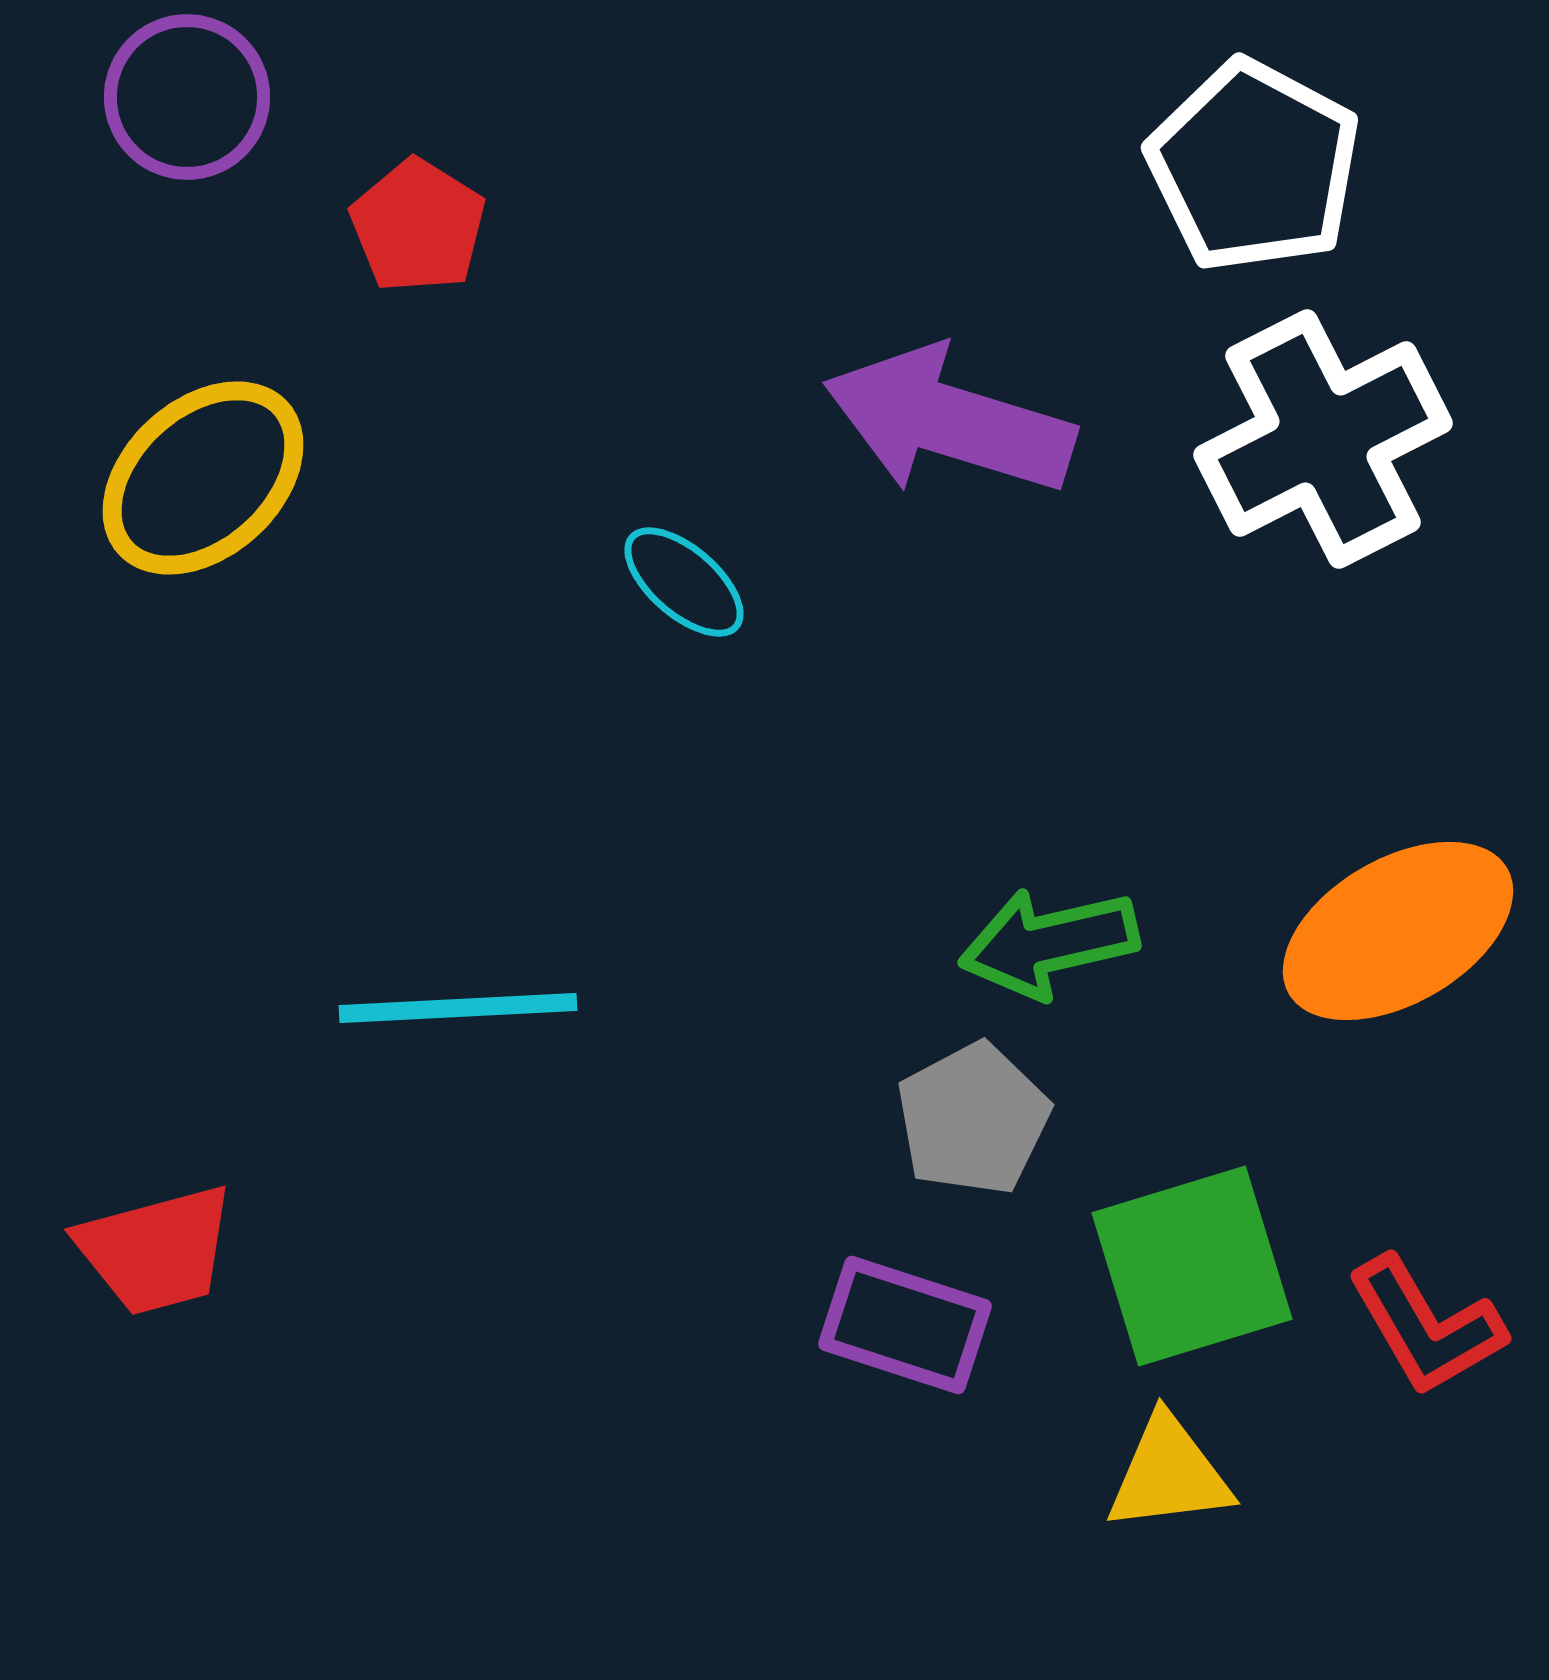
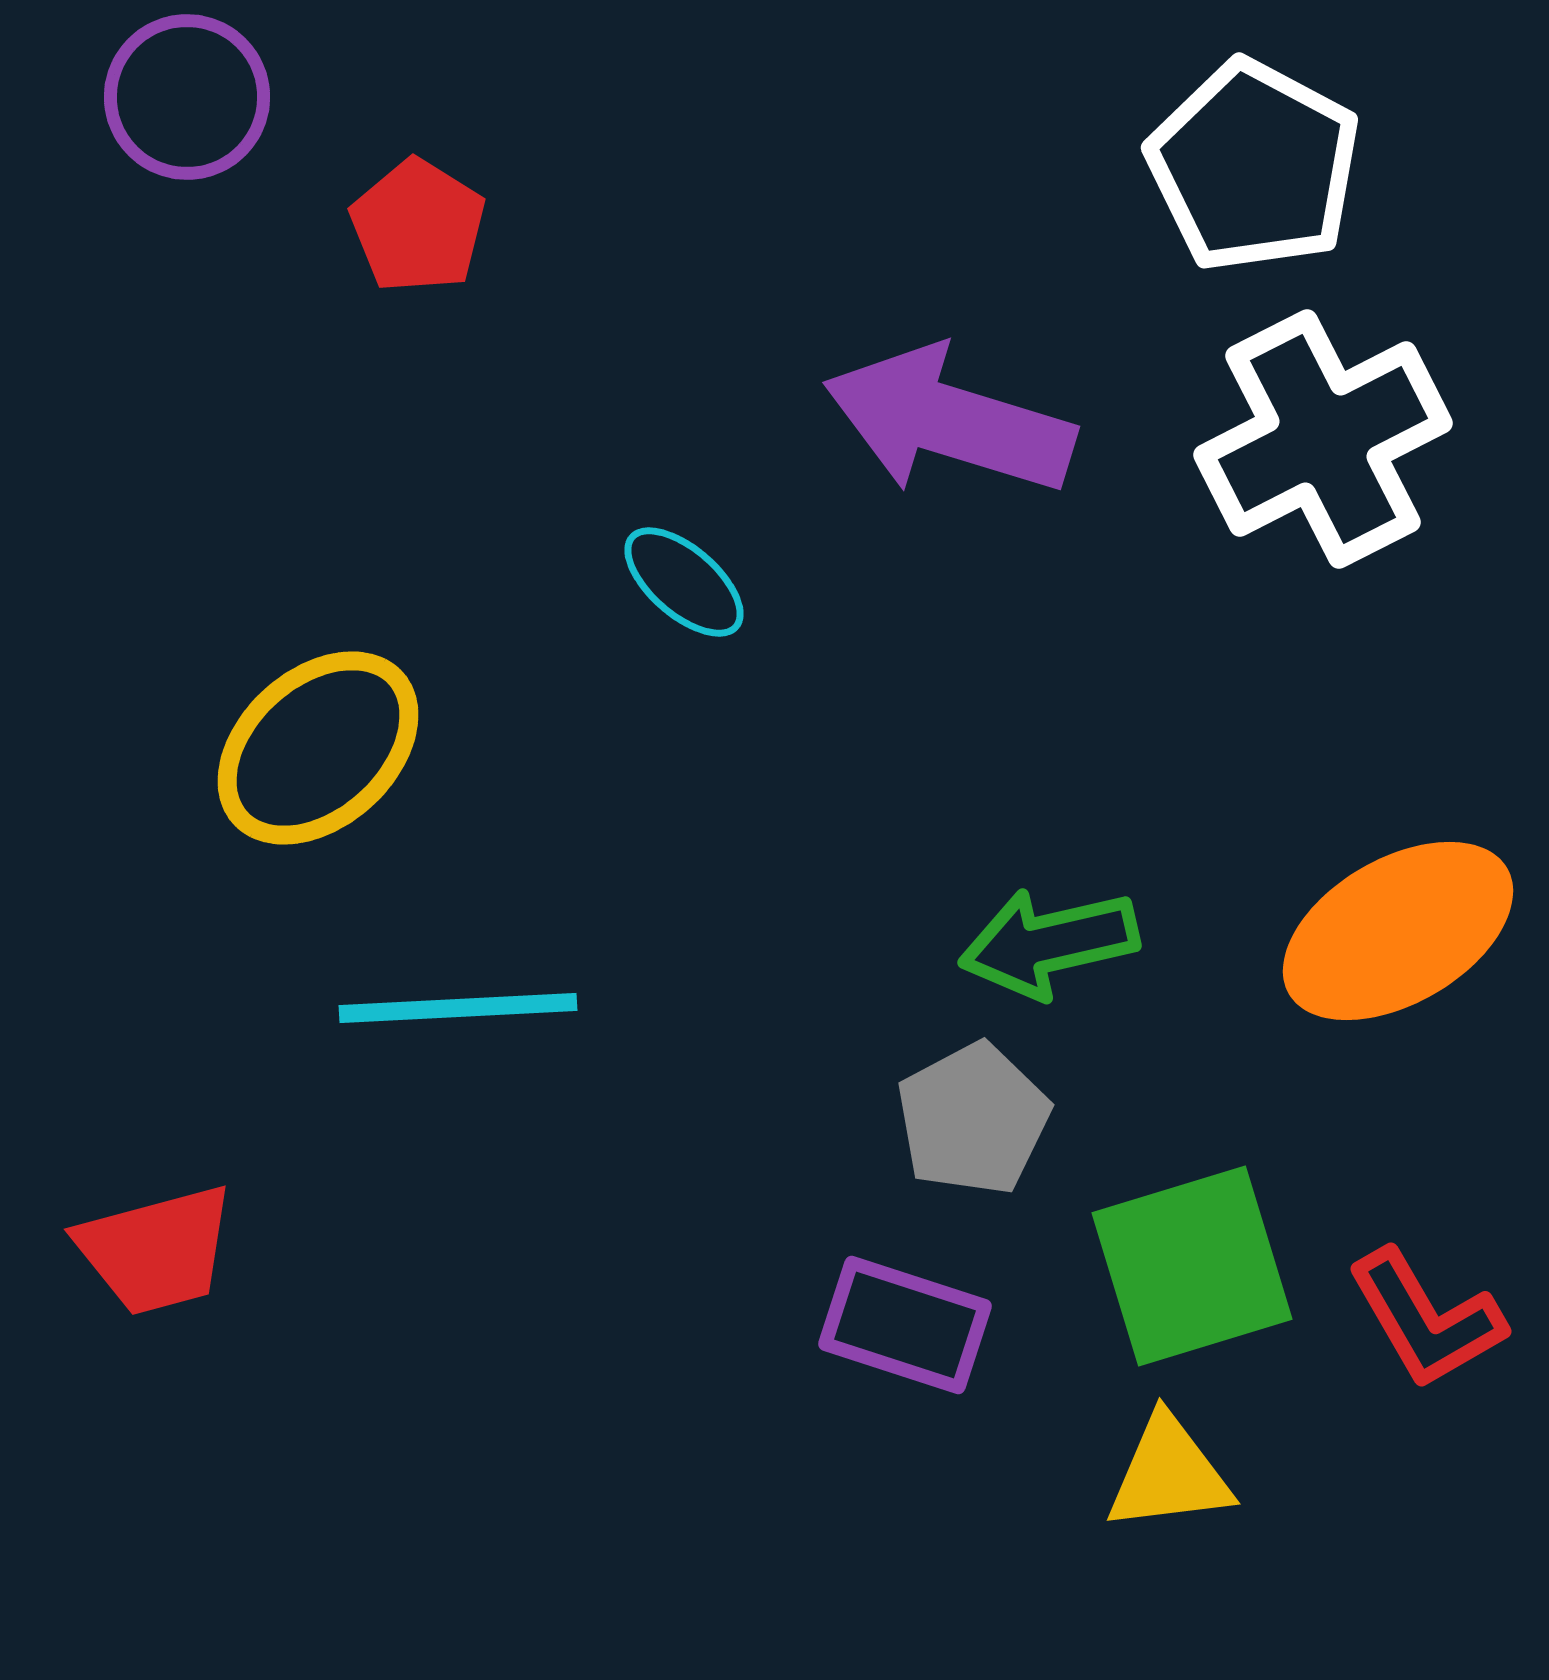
yellow ellipse: moved 115 px right, 270 px down
red L-shape: moved 7 px up
